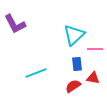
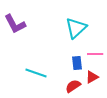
cyan triangle: moved 2 px right, 7 px up
pink line: moved 5 px down
blue rectangle: moved 1 px up
cyan line: rotated 40 degrees clockwise
red triangle: moved 1 px left, 1 px up; rotated 40 degrees counterclockwise
